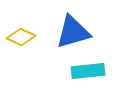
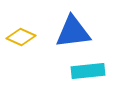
blue triangle: rotated 9 degrees clockwise
